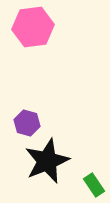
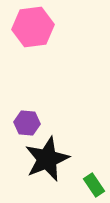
purple hexagon: rotated 10 degrees counterclockwise
black star: moved 2 px up
